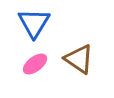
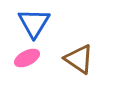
pink ellipse: moved 8 px left, 6 px up; rotated 10 degrees clockwise
